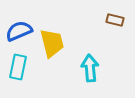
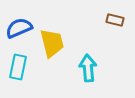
blue semicircle: moved 3 px up
cyan arrow: moved 2 px left
